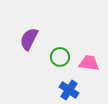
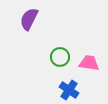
purple semicircle: moved 20 px up
